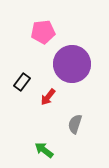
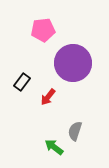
pink pentagon: moved 2 px up
purple circle: moved 1 px right, 1 px up
gray semicircle: moved 7 px down
green arrow: moved 10 px right, 3 px up
